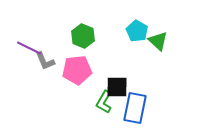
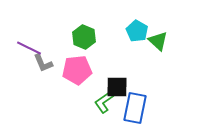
green hexagon: moved 1 px right, 1 px down
gray L-shape: moved 2 px left, 2 px down
green L-shape: rotated 25 degrees clockwise
